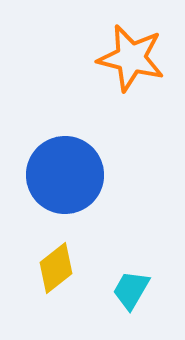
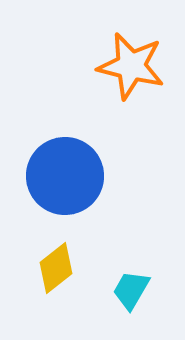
orange star: moved 8 px down
blue circle: moved 1 px down
